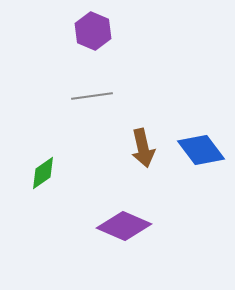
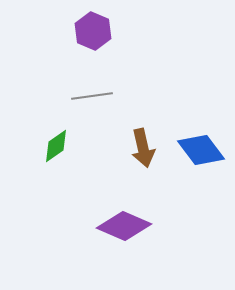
green diamond: moved 13 px right, 27 px up
